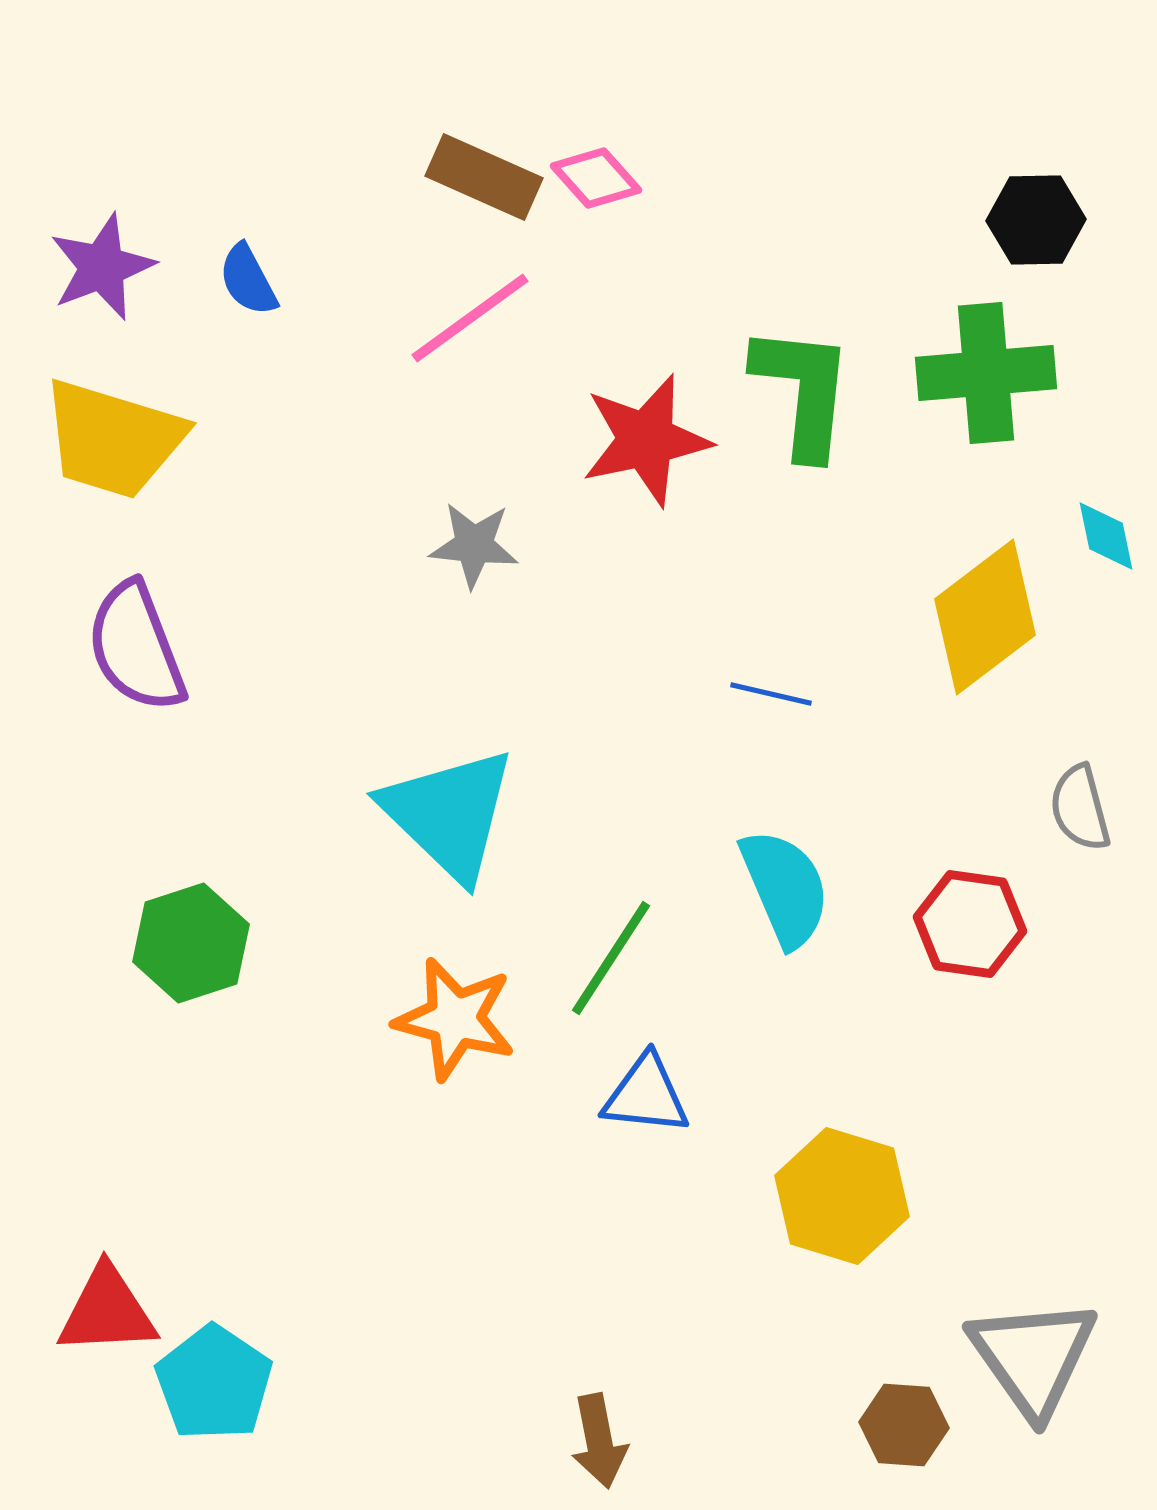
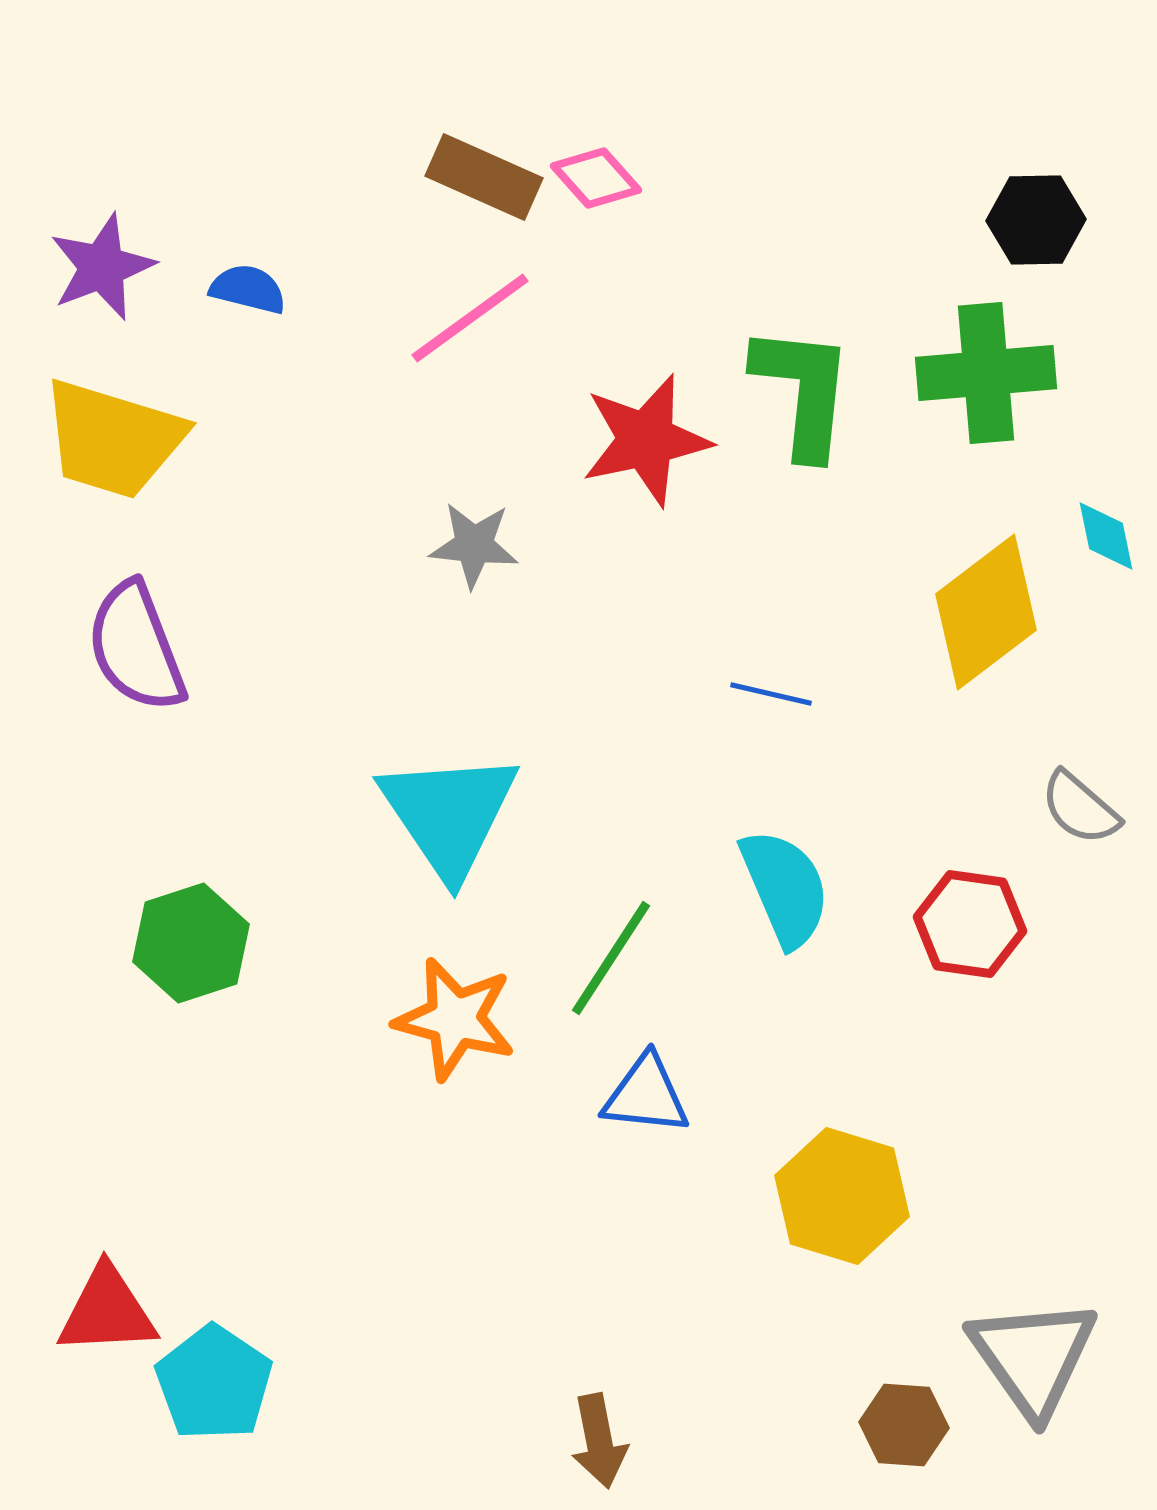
blue semicircle: moved 9 px down; rotated 132 degrees clockwise
yellow diamond: moved 1 px right, 5 px up
gray semicircle: rotated 34 degrees counterclockwise
cyan triangle: rotated 12 degrees clockwise
